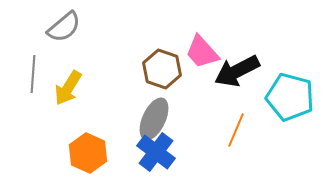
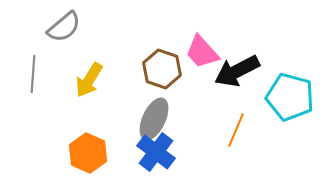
yellow arrow: moved 21 px right, 8 px up
